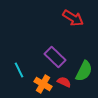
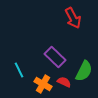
red arrow: rotated 30 degrees clockwise
